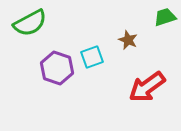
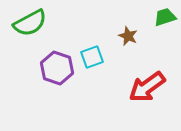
brown star: moved 4 px up
